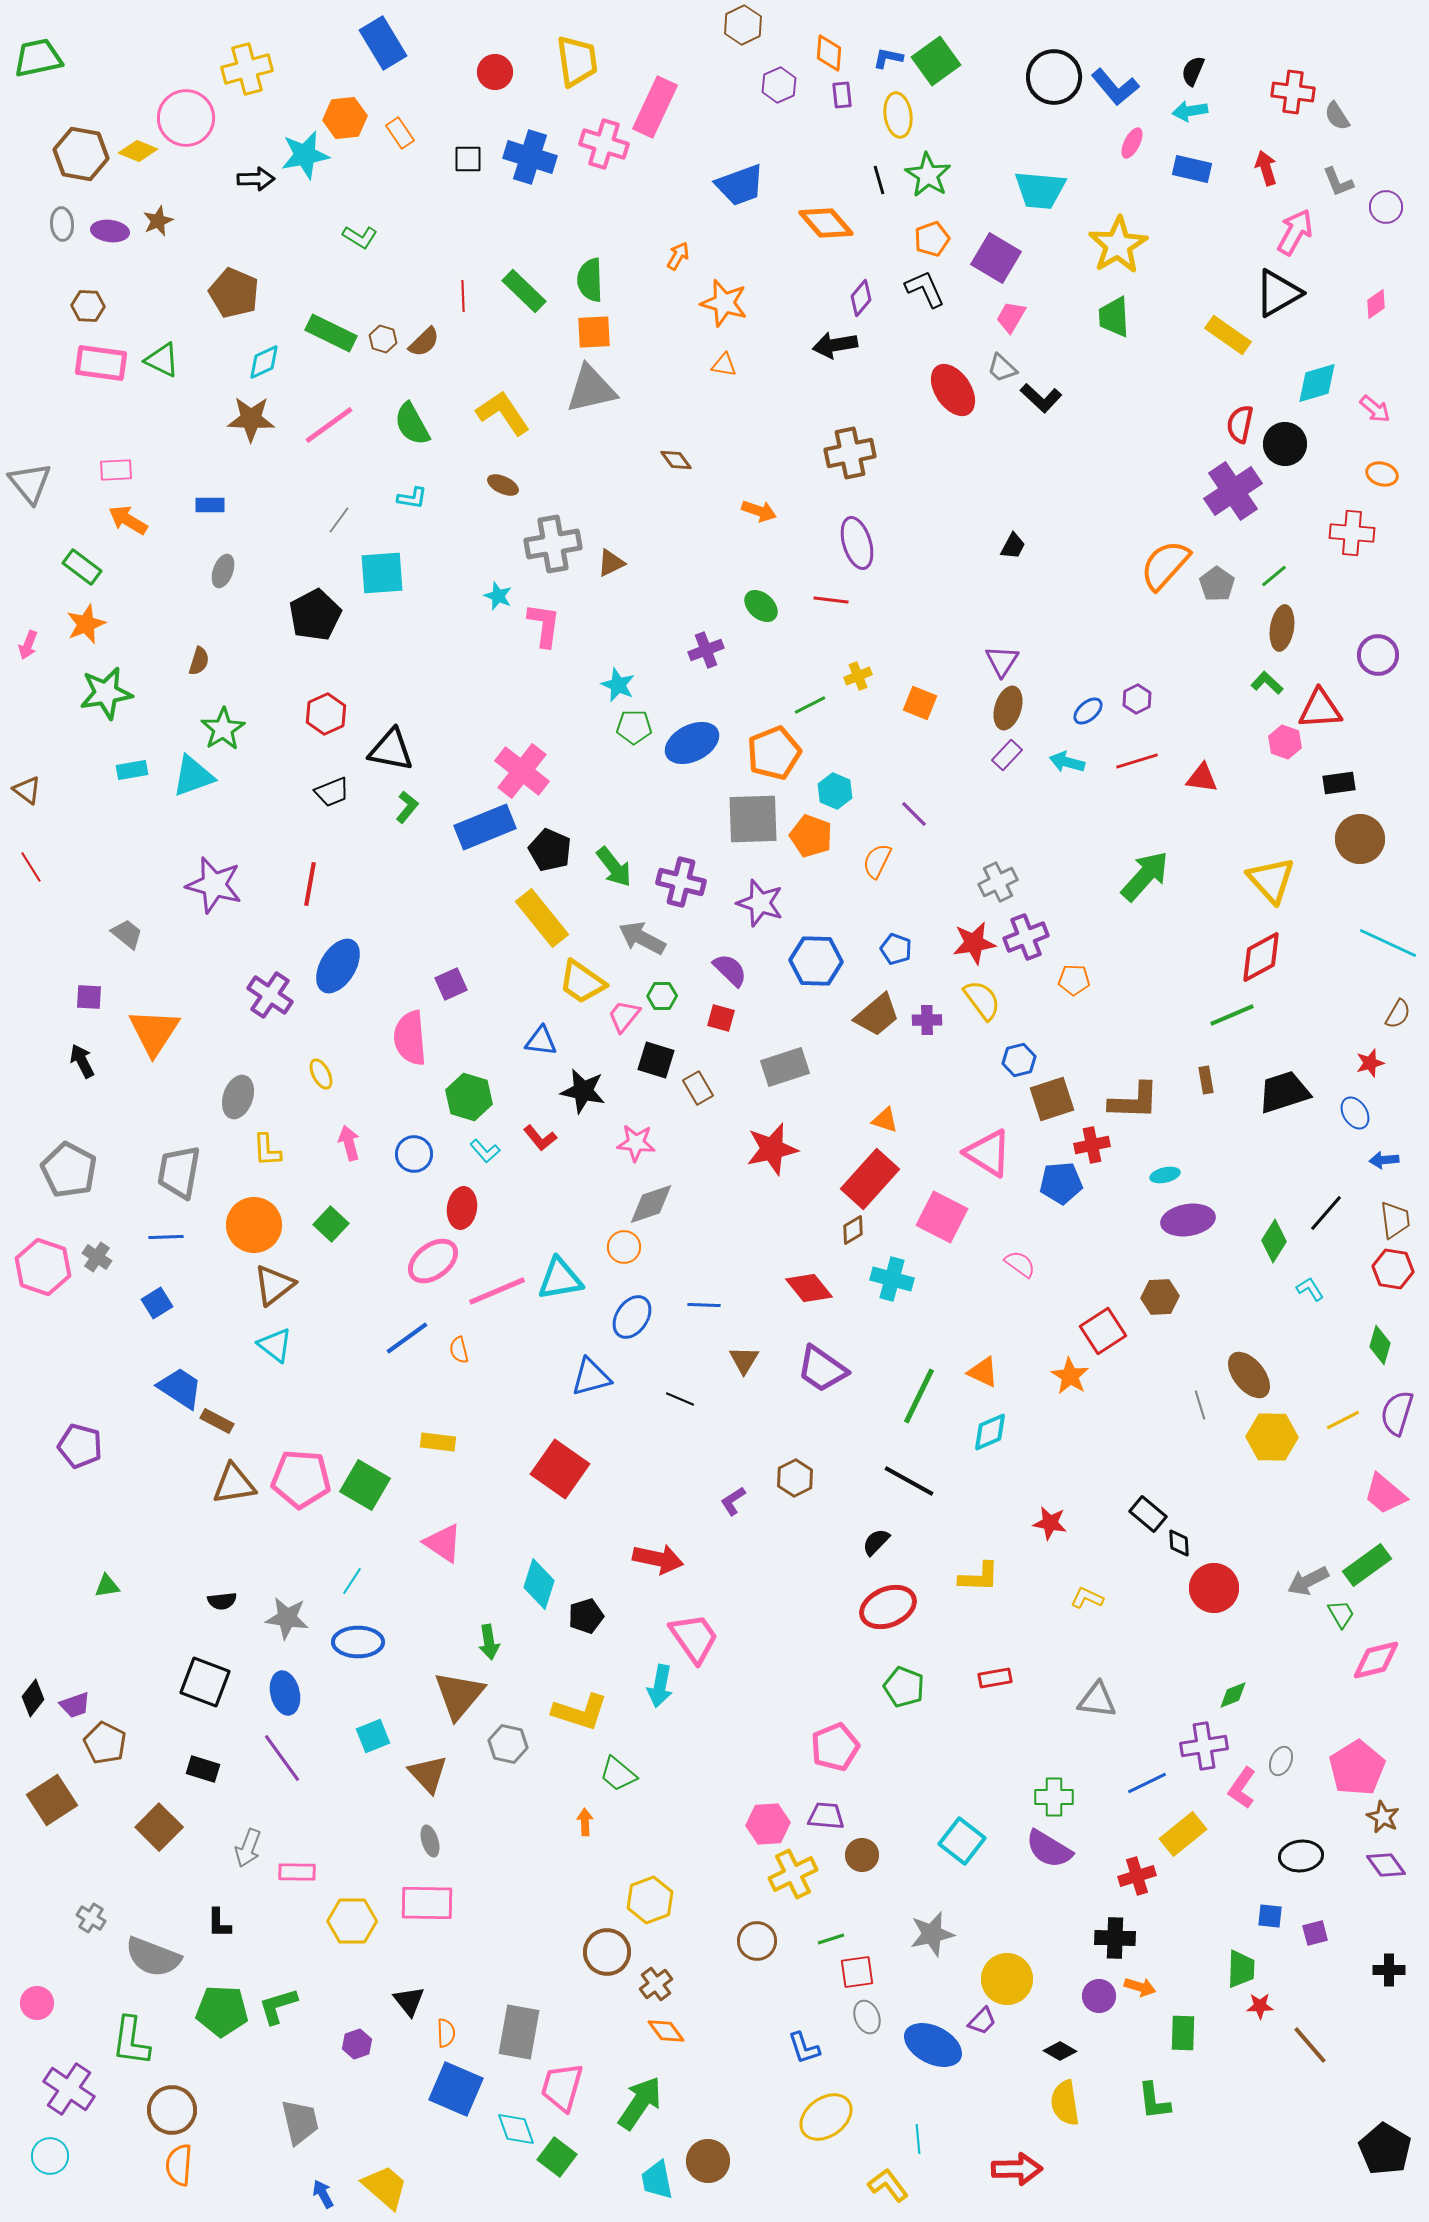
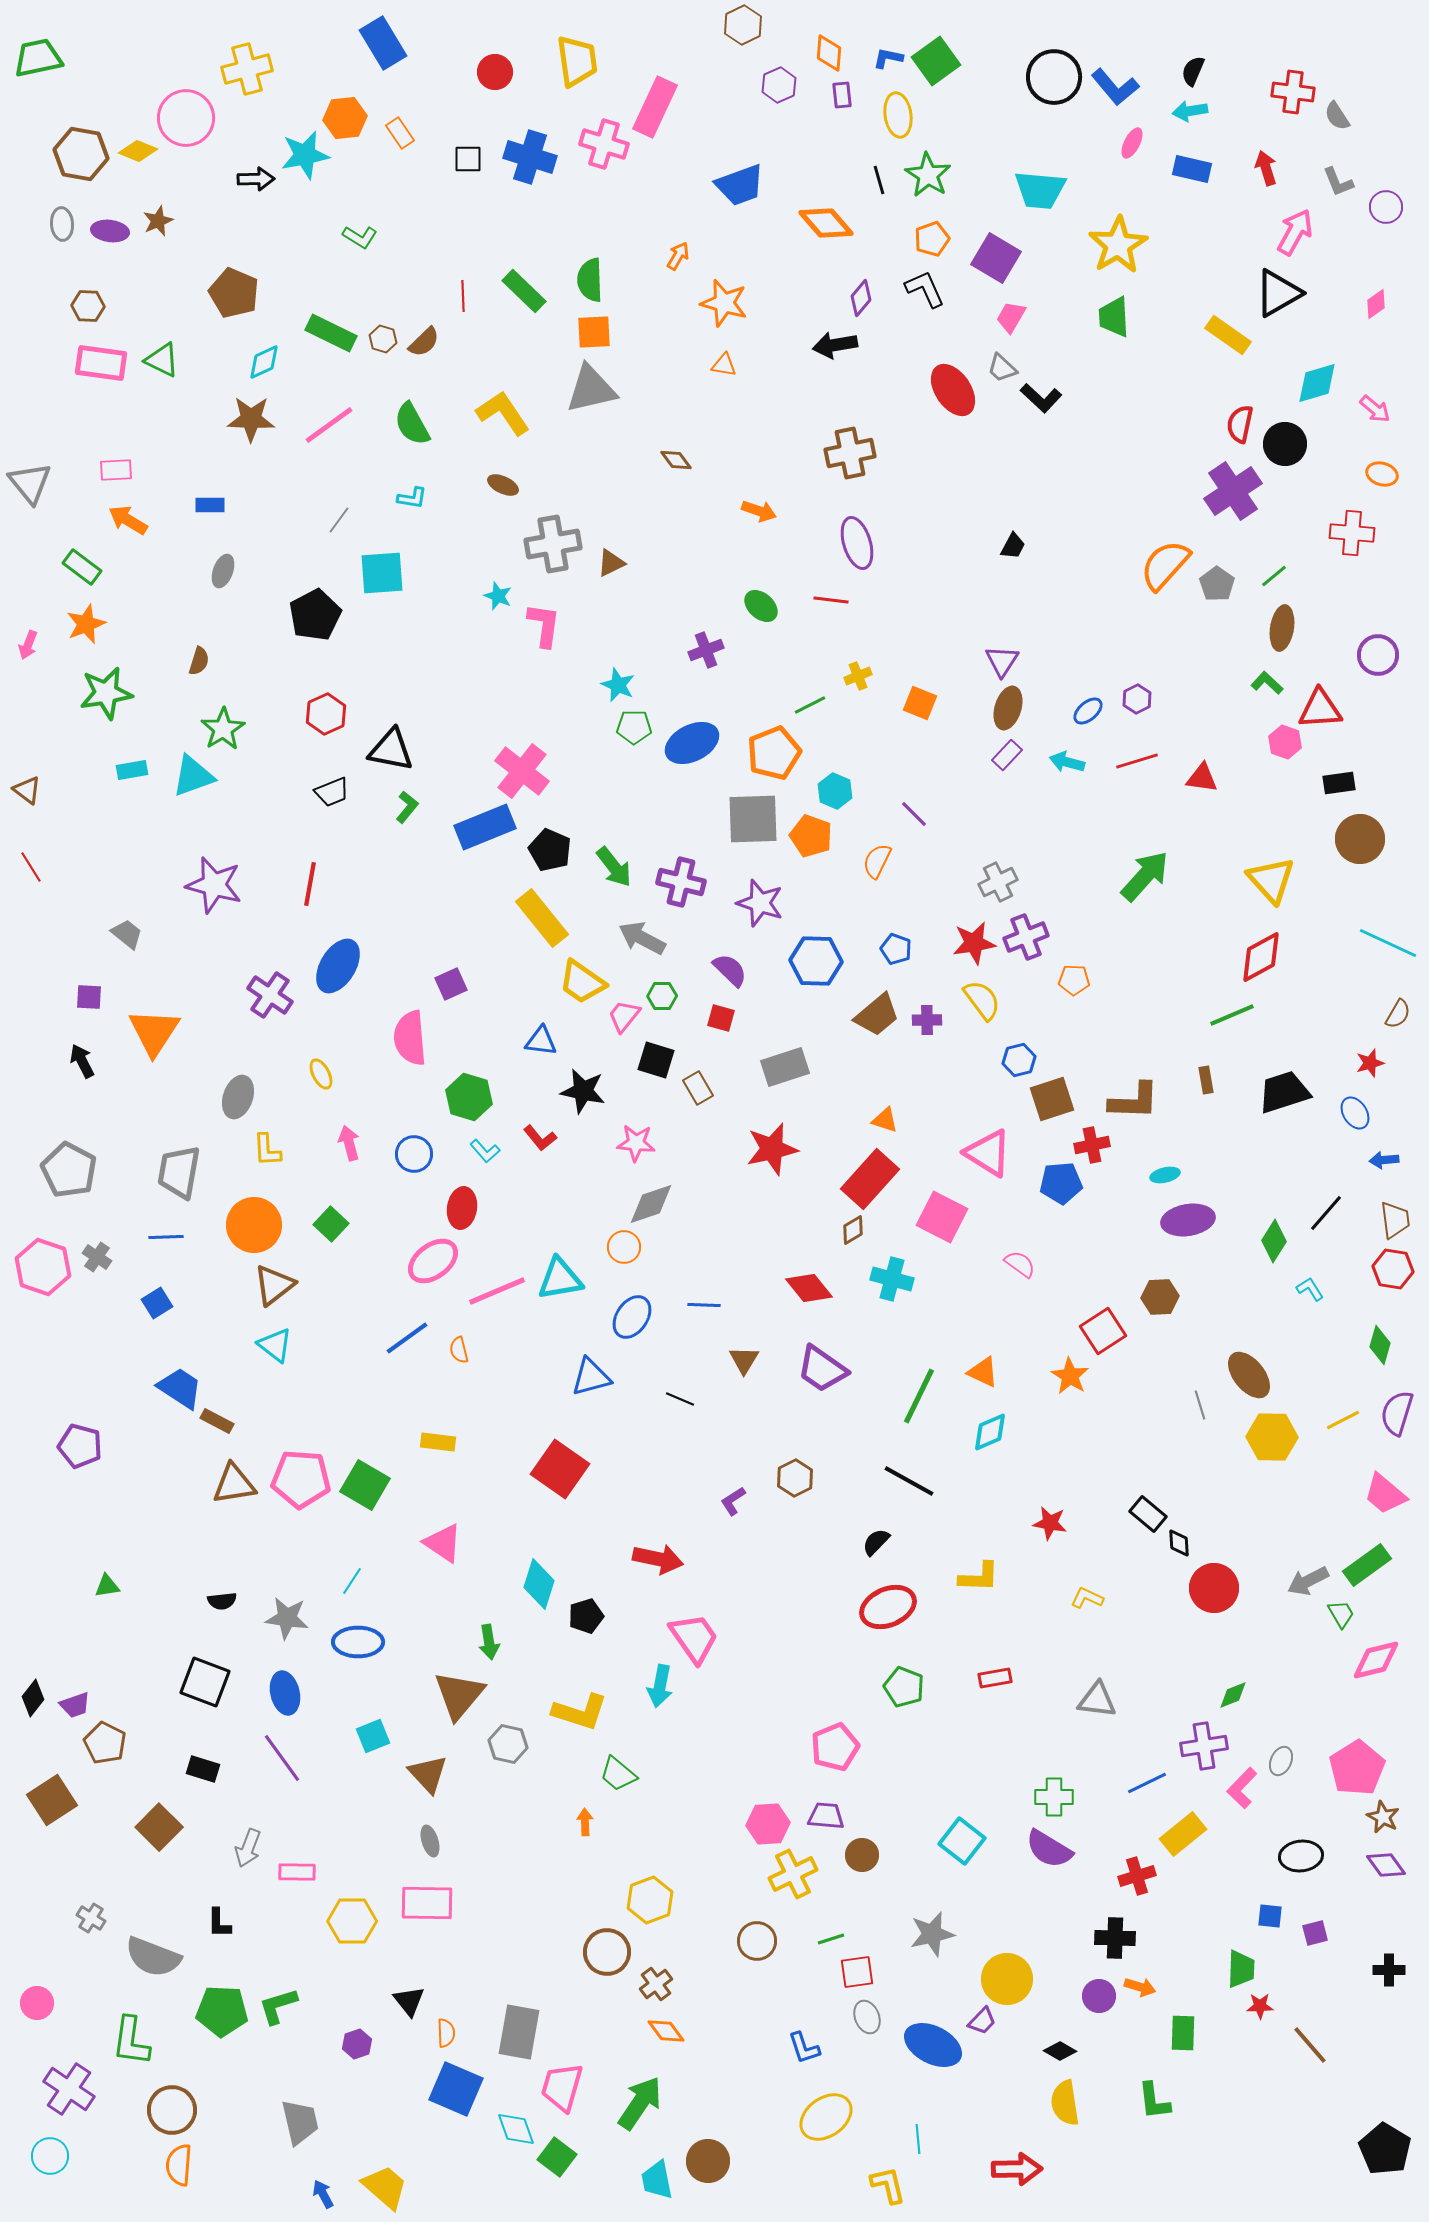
pink L-shape at (1242, 1788): rotated 9 degrees clockwise
yellow L-shape at (888, 2185): rotated 24 degrees clockwise
